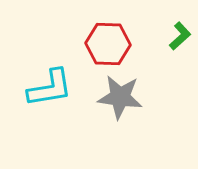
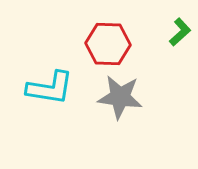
green L-shape: moved 4 px up
cyan L-shape: rotated 18 degrees clockwise
